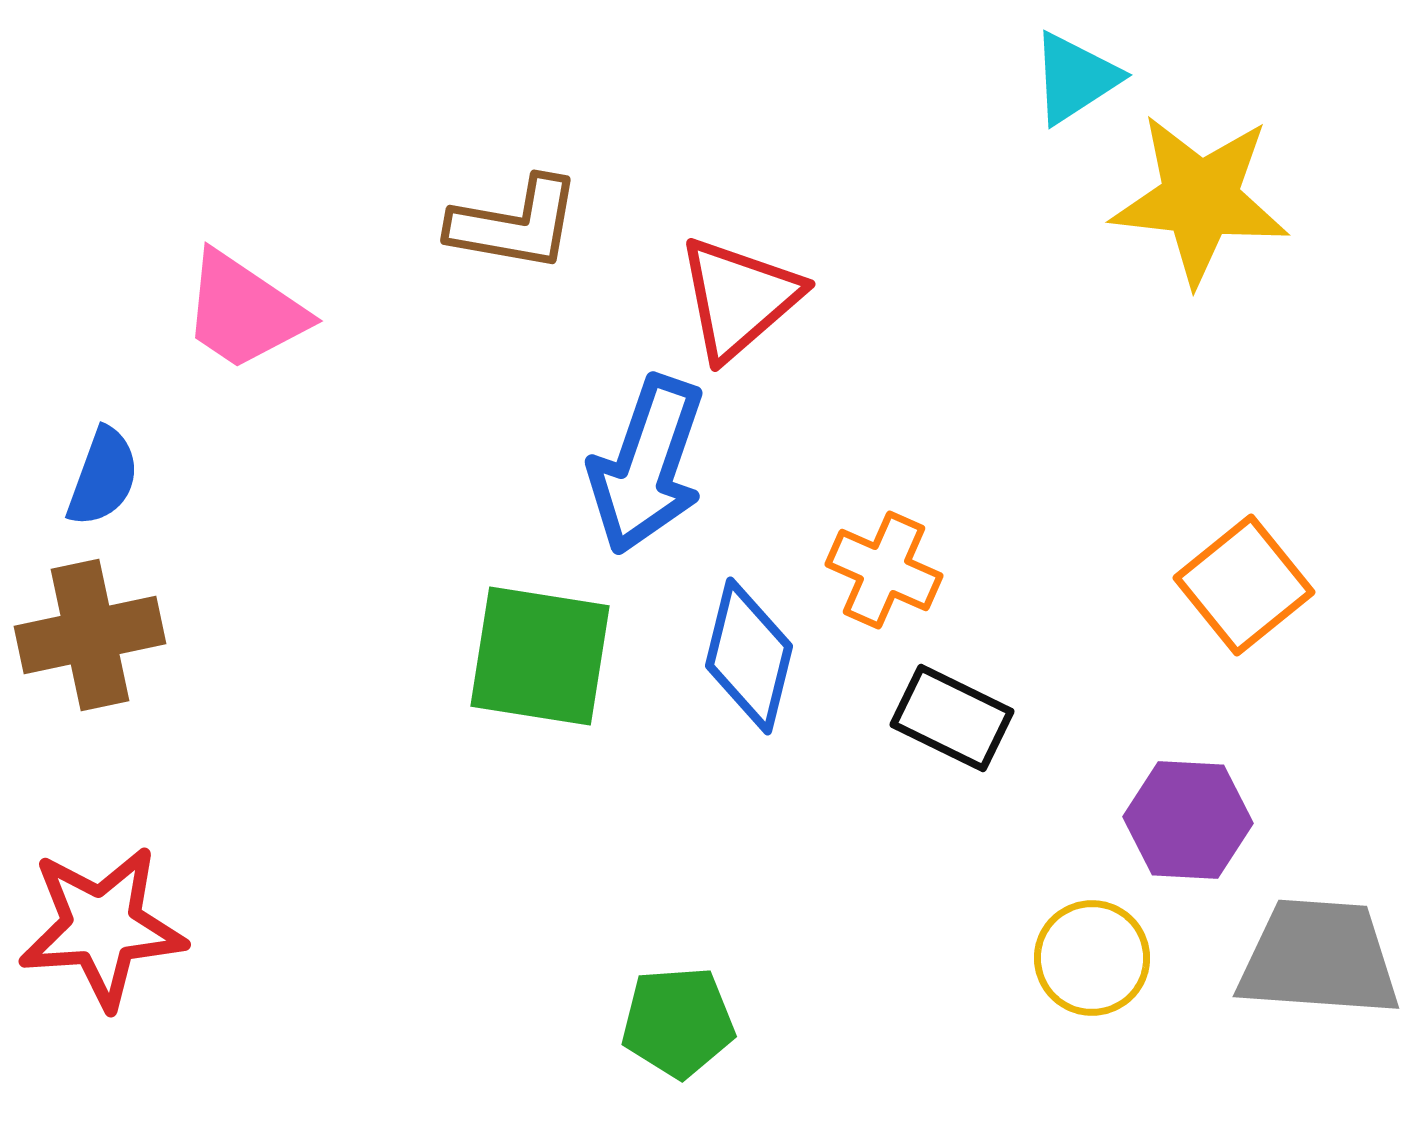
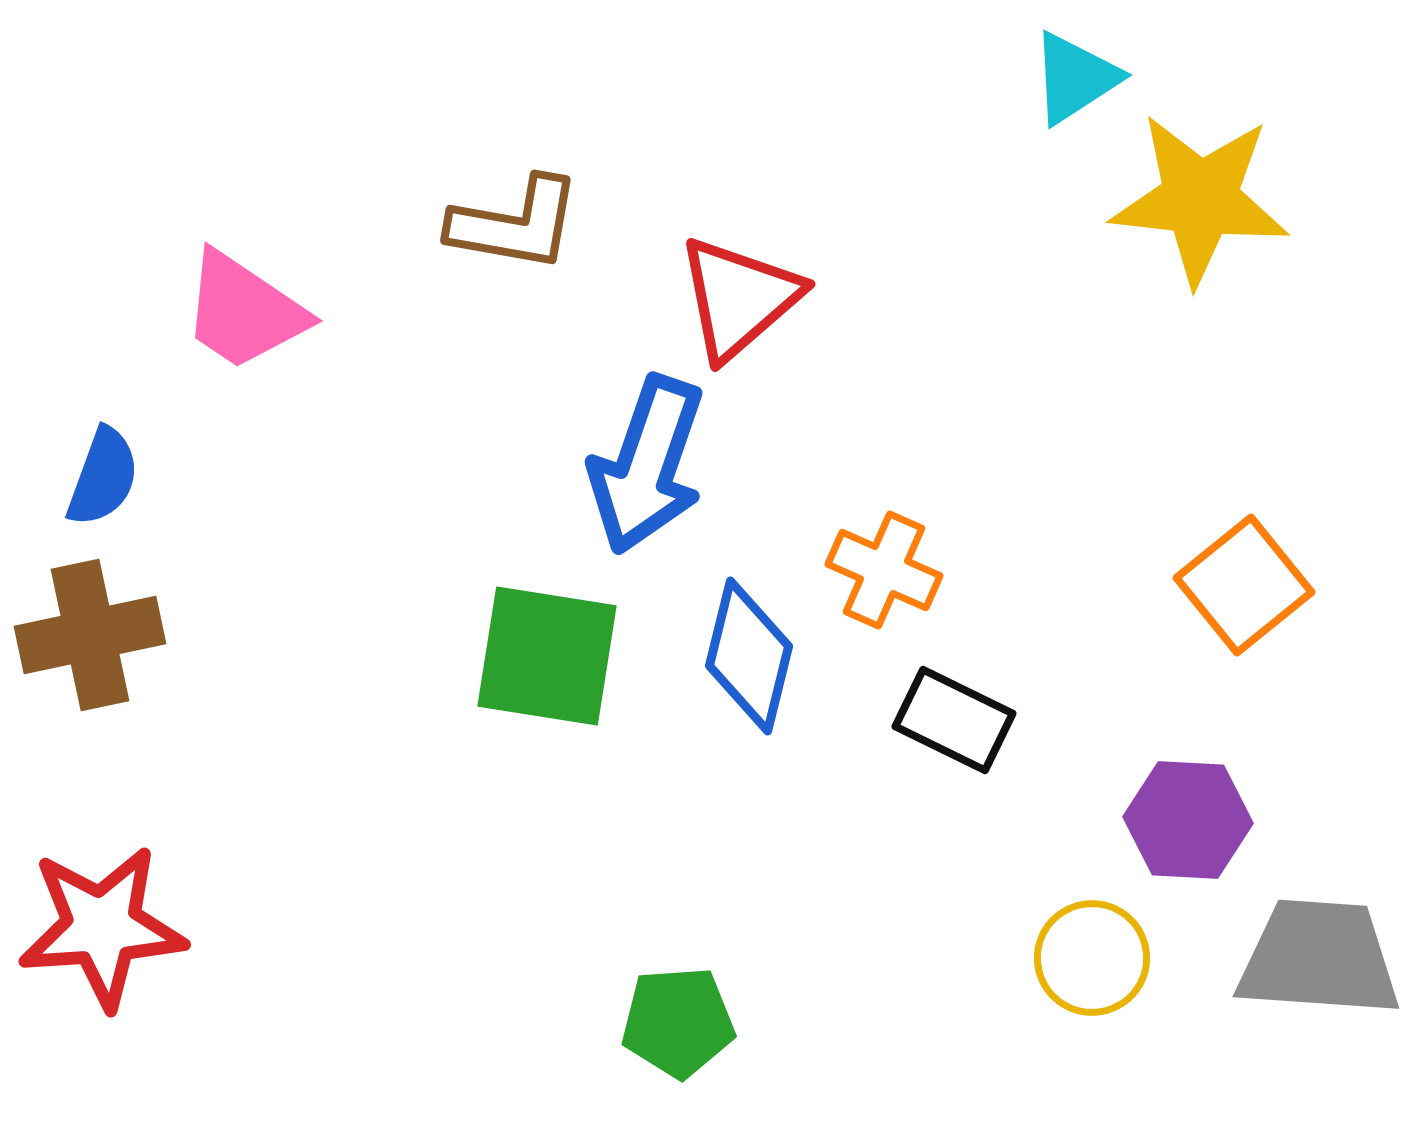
green square: moved 7 px right
black rectangle: moved 2 px right, 2 px down
